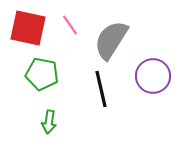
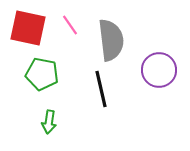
gray semicircle: rotated 141 degrees clockwise
purple circle: moved 6 px right, 6 px up
